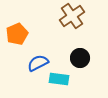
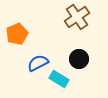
brown cross: moved 5 px right, 1 px down
black circle: moved 1 px left, 1 px down
cyan rectangle: rotated 24 degrees clockwise
